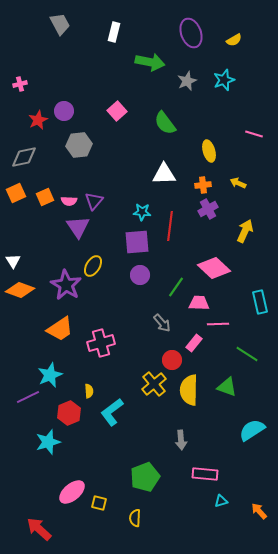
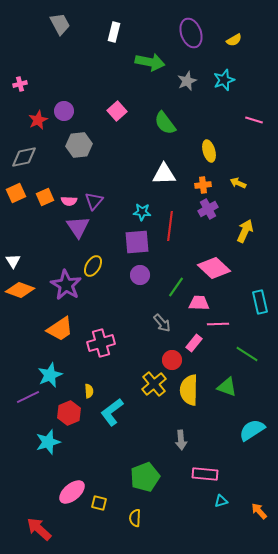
pink line at (254, 134): moved 14 px up
